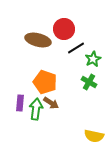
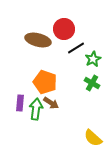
green cross: moved 3 px right, 1 px down
yellow semicircle: moved 1 px left, 2 px down; rotated 30 degrees clockwise
